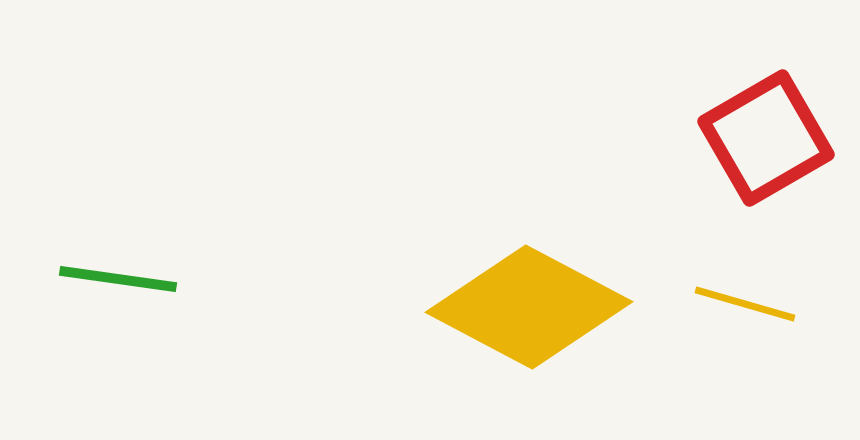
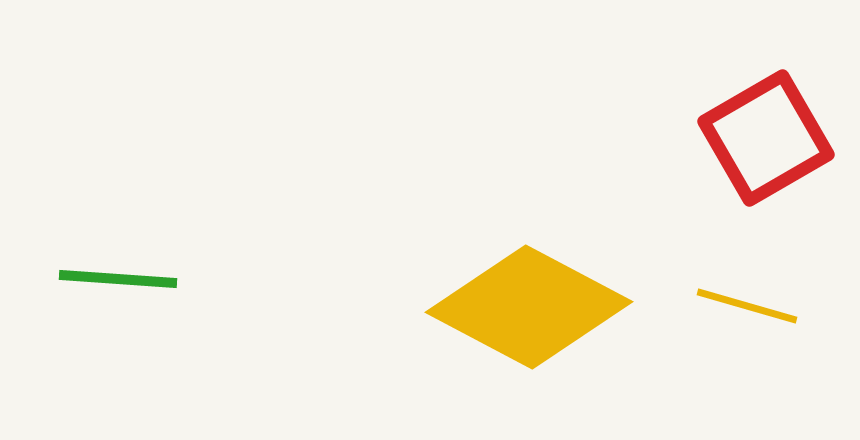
green line: rotated 4 degrees counterclockwise
yellow line: moved 2 px right, 2 px down
